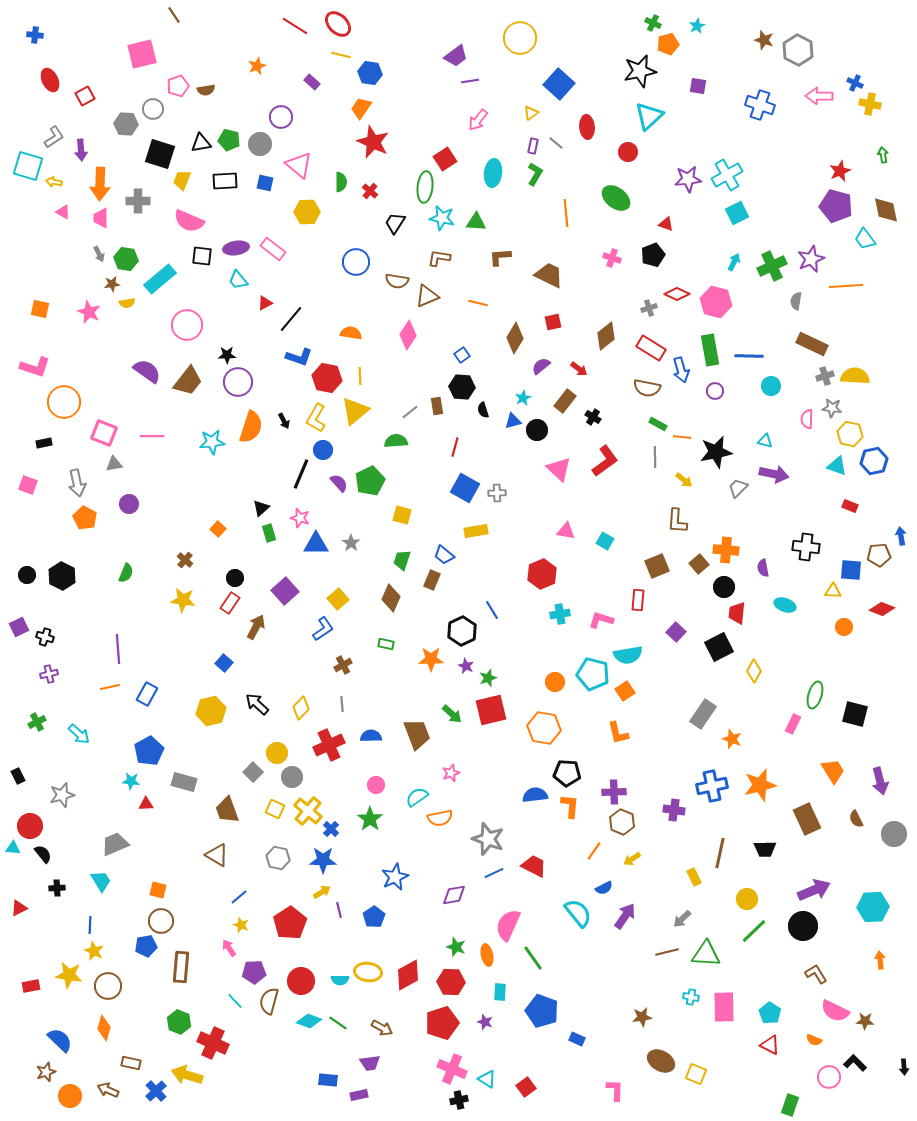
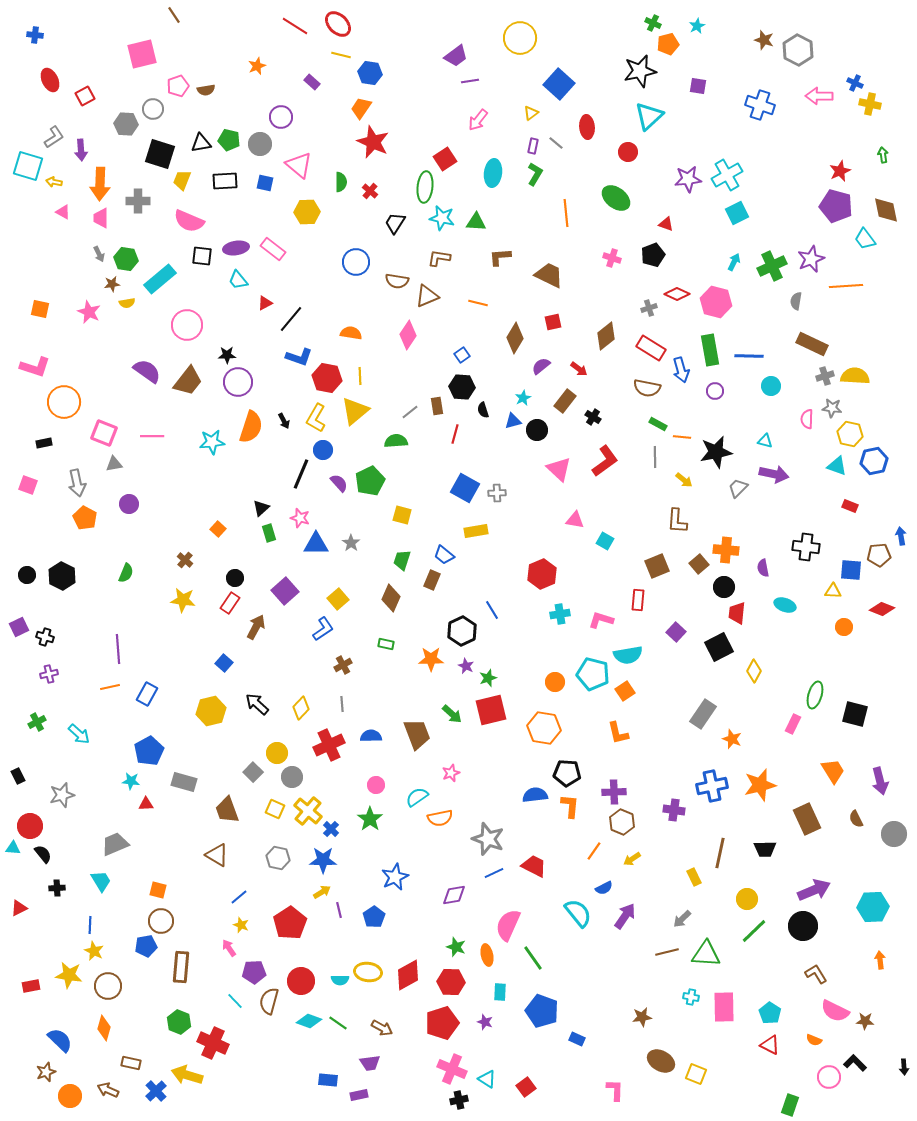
red line at (455, 447): moved 13 px up
pink triangle at (566, 531): moved 9 px right, 11 px up
